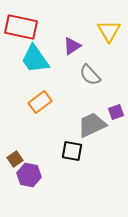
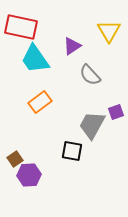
gray trapezoid: rotated 36 degrees counterclockwise
purple hexagon: rotated 15 degrees counterclockwise
